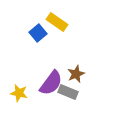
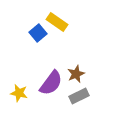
gray rectangle: moved 11 px right, 4 px down; rotated 48 degrees counterclockwise
